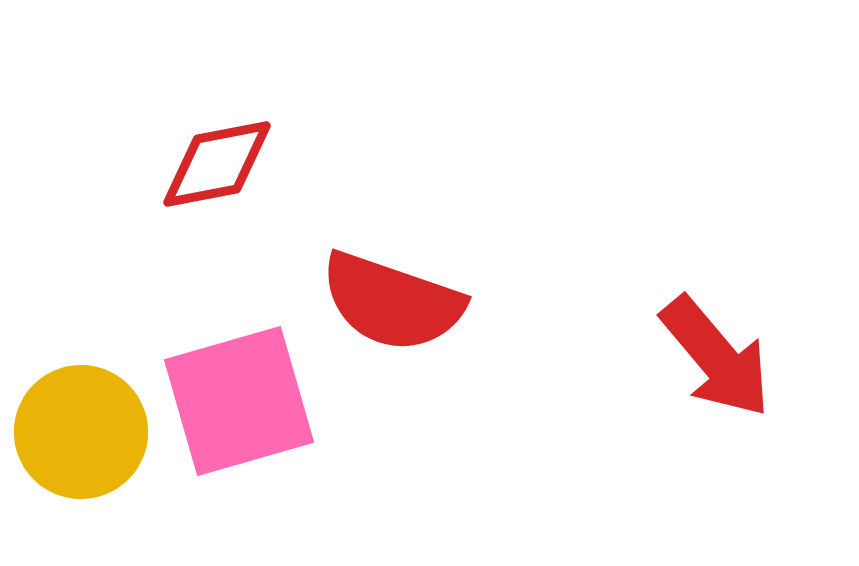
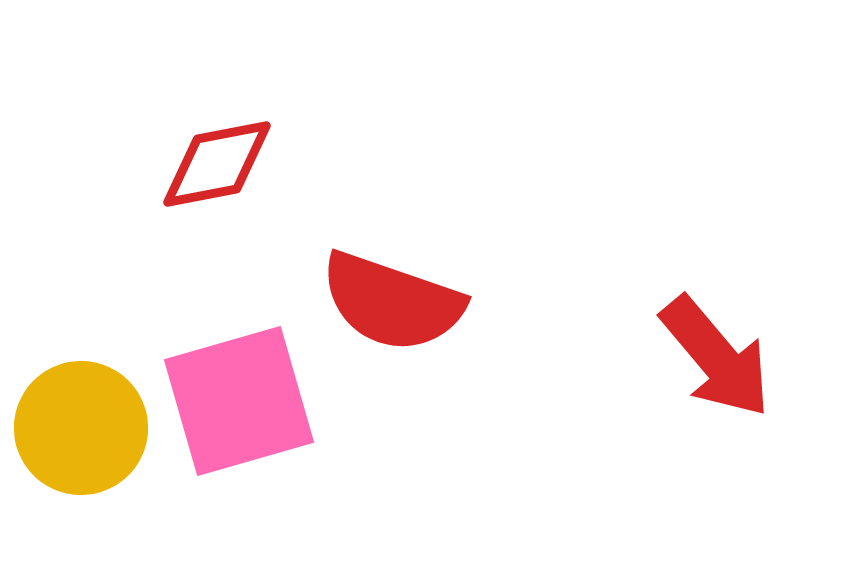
yellow circle: moved 4 px up
